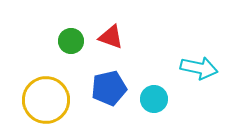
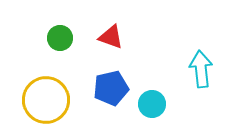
green circle: moved 11 px left, 3 px up
cyan arrow: moved 2 px right, 1 px down; rotated 108 degrees counterclockwise
blue pentagon: moved 2 px right
cyan circle: moved 2 px left, 5 px down
